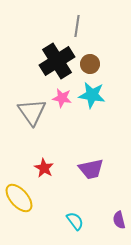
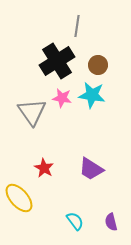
brown circle: moved 8 px right, 1 px down
purple trapezoid: rotated 44 degrees clockwise
purple semicircle: moved 8 px left, 2 px down
